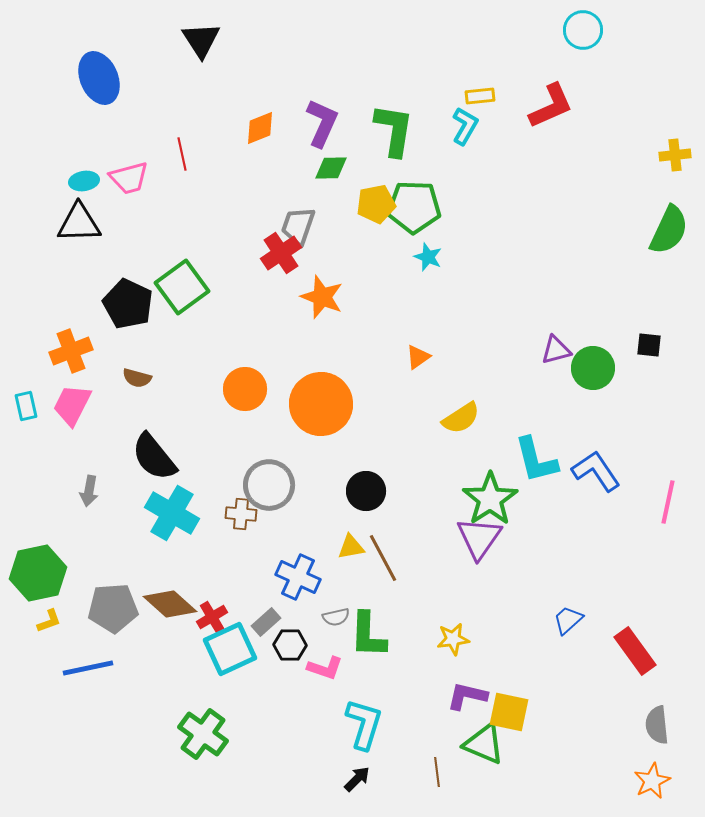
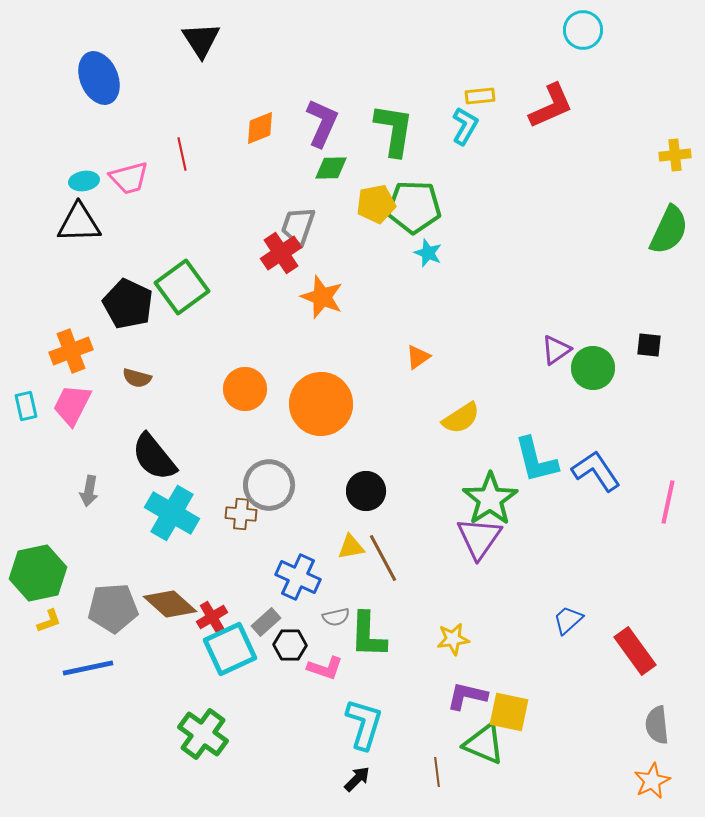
cyan star at (428, 257): moved 4 px up
purple triangle at (556, 350): rotated 20 degrees counterclockwise
